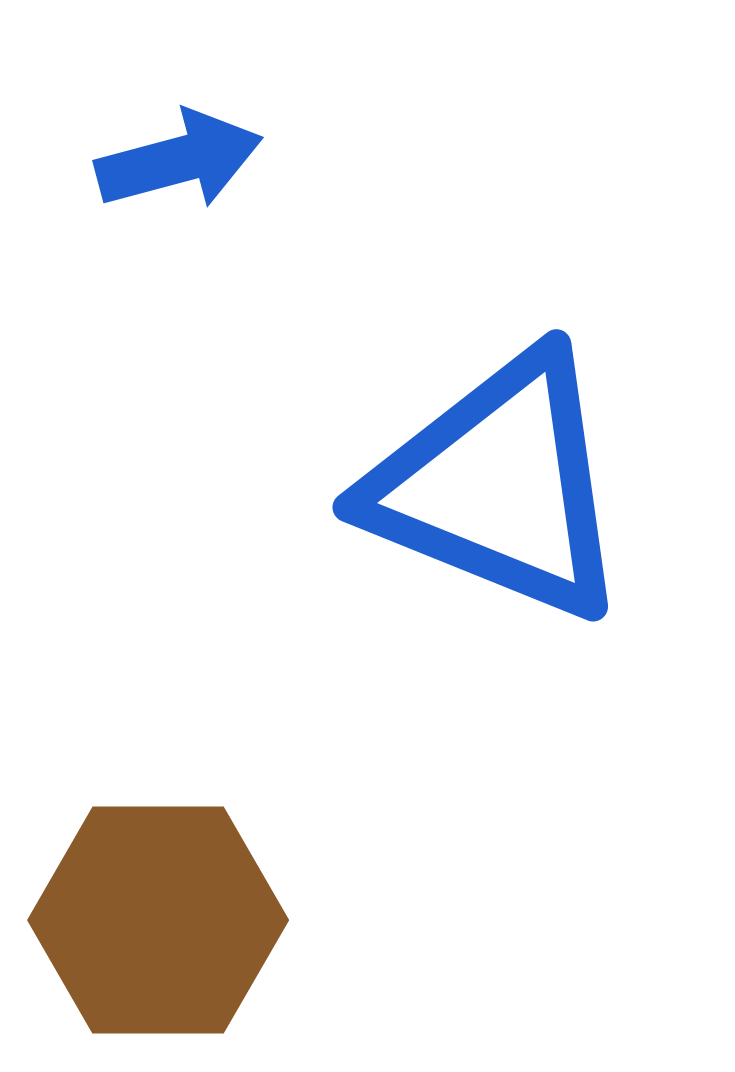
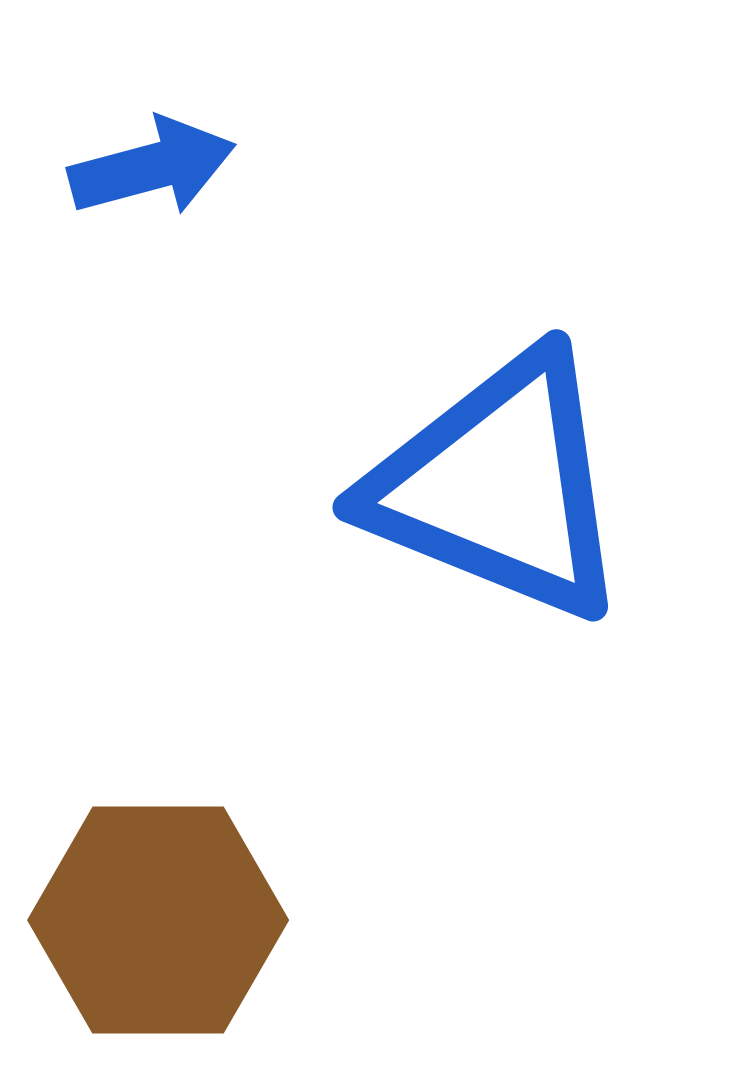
blue arrow: moved 27 px left, 7 px down
